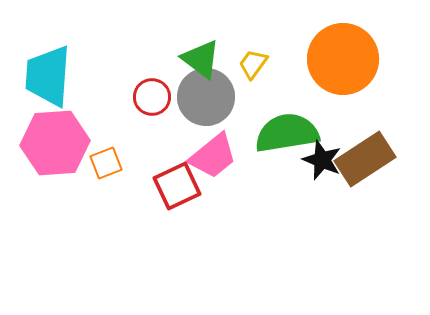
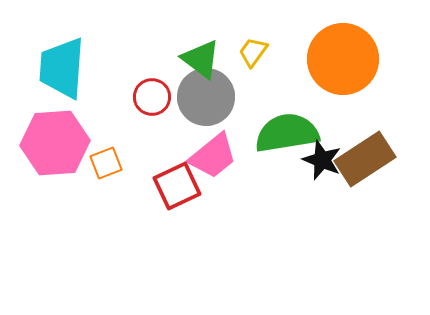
yellow trapezoid: moved 12 px up
cyan trapezoid: moved 14 px right, 8 px up
